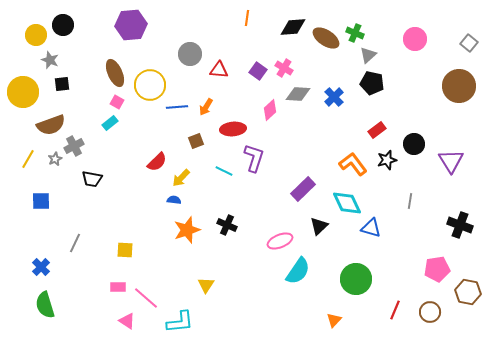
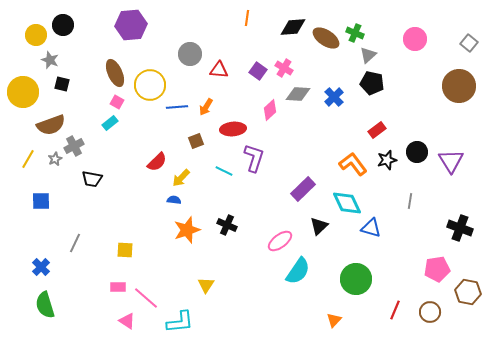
black square at (62, 84): rotated 21 degrees clockwise
black circle at (414, 144): moved 3 px right, 8 px down
black cross at (460, 225): moved 3 px down
pink ellipse at (280, 241): rotated 15 degrees counterclockwise
